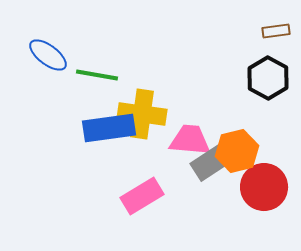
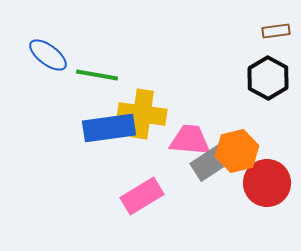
red circle: moved 3 px right, 4 px up
